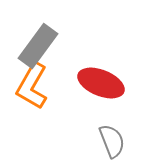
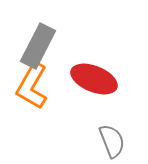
gray rectangle: rotated 9 degrees counterclockwise
red ellipse: moved 7 px left, 4 px up
